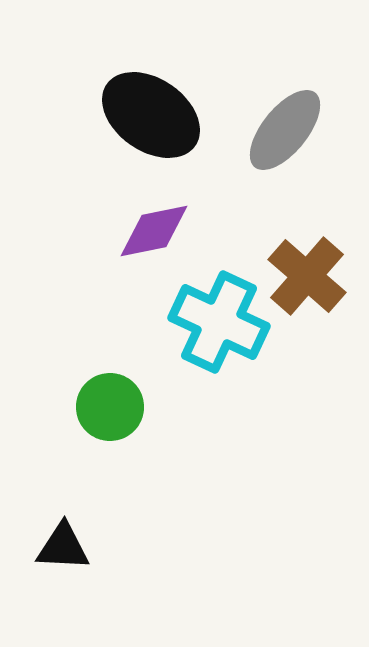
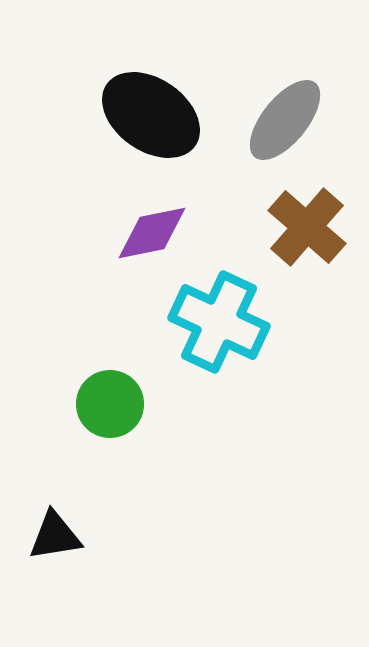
gray ellipse: moved 10 px up
purple diamond: moved 2 px left, 2 px down
brown cross: moved 49 px up
green circle: moved 3 px up
black triangle: moved 8 px left, 11 px up; rotated 12 degrees counterclockwise
